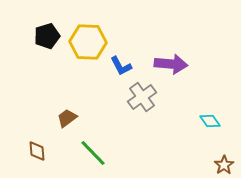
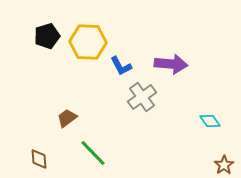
brown diamond: moved 2 px right, 8 px down
